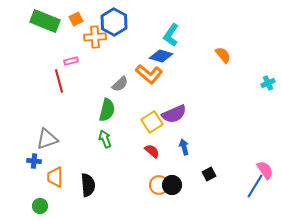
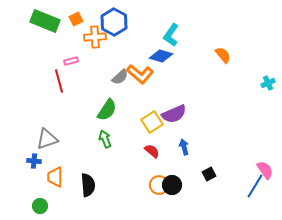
orange L-shape: moved 9 px left
gray semicircle: moved 7 px up
green semicircle: rotated 20 degrees clockwise
